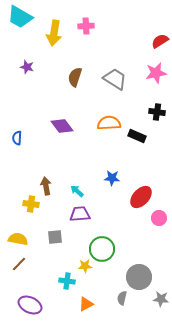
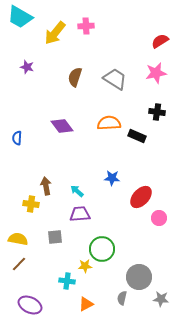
yellow arrow: moved 1 px right; rotated 30 degrees clockwise
